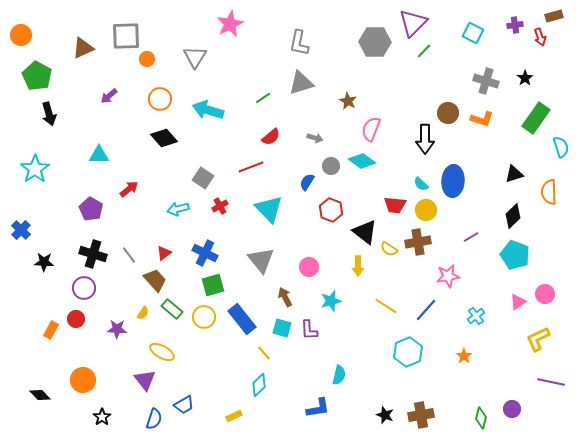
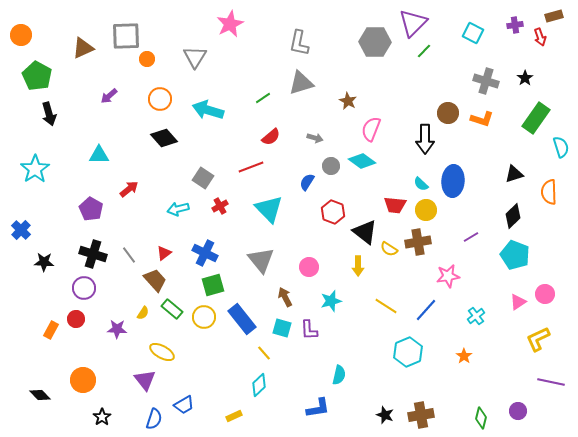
red hexagon at (331, 210): moved 2 px right, 2 px down
purple circle at (512, 409): moved 6 px right, 2 px down
